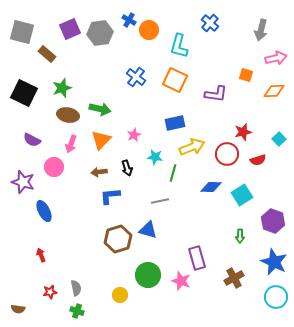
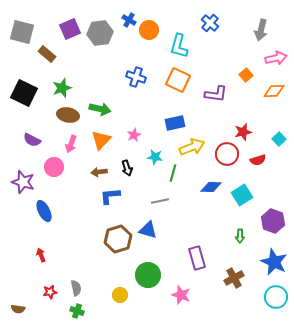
orange square at (246, 75): rotated 32 degrees clockwise
blue cross at (136, 77): rotated 18 degrees counterclockwise
orange square at (175, 80): moved 3 px right
pink star at (181, 281): moved 14 px down
